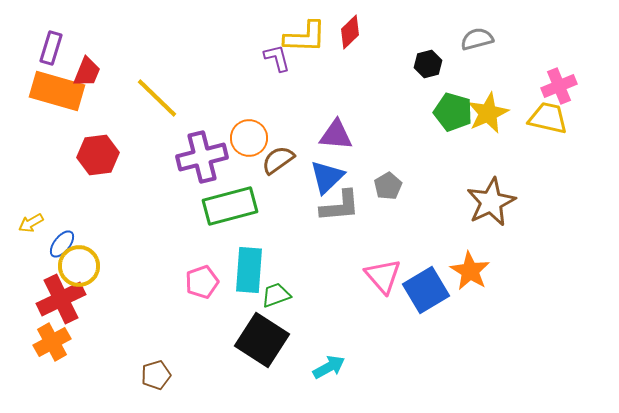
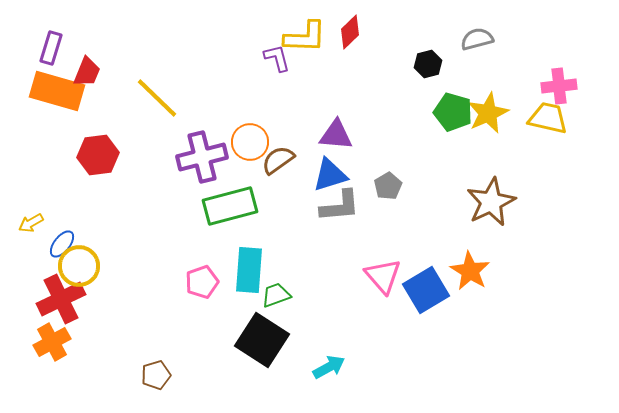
pink cross: rotated 16 degrees clockwise
orange circle: moved 1 px right, 4 px down
blue triangle: moved 3 px right, 2 px up; rotated 27 degrees clockwise
